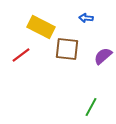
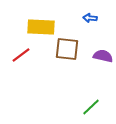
blue arrow: moved 4 px right
yellow rectangle: rotated 24 degrees counterclockwise
purple semicircle: rotated 54 degrees clockwise
green line: rotated 18 degrees clockwise
